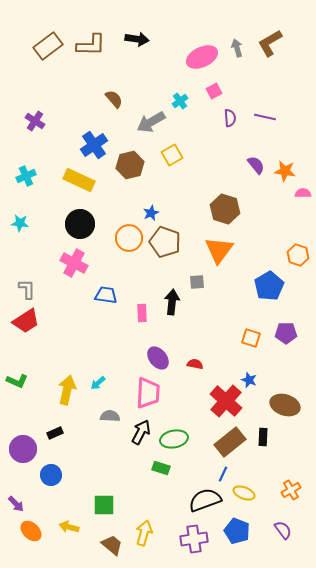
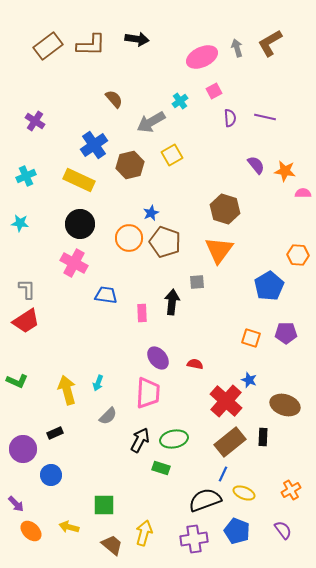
orange hexagon at (298, 255): rotated 15 degrees counterclockwise
cyan arrow at (98, 383): rotated 28 degrees counterclockwise
yellow arrow at (67, 390): rotated 28 degrees counterclockwise
gray semicircle at (110, 416): moved 2 px left; rotated 132 degrees clockwise
black arrow at (141, 432): moved 1 px left, 8 px down
